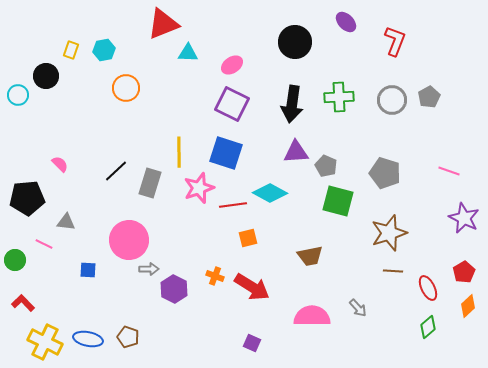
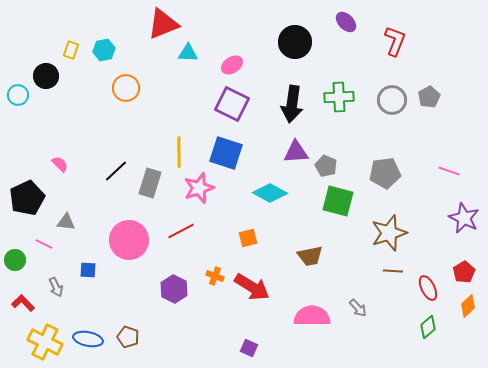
gray pentagon at (385, 173): rotated 24 degrees counterclockwise
black pentagon at (27, 198): rotated 20 degrees counterclockwise
red line at (233, 205): moved 52 px left, 26 px down; rotated 20 degrees counterclockwise
gray arrow at (149, 269): moved 93 px left, 18 px down; rotated 66 degrees clockwise
purple square at (252, 343): moved 3 px left, 5 px down
